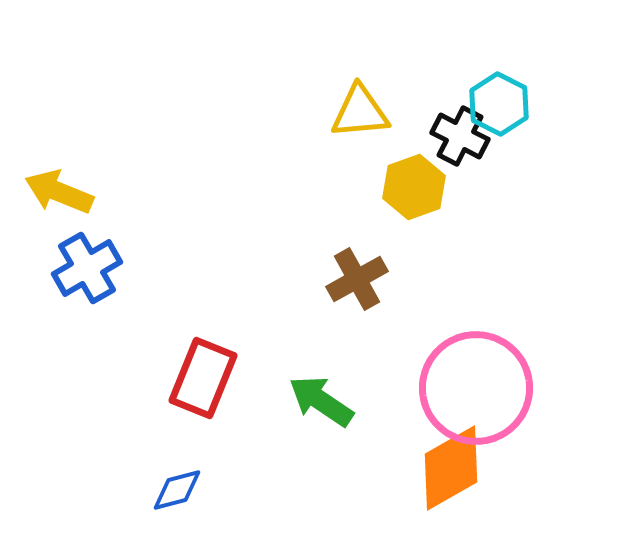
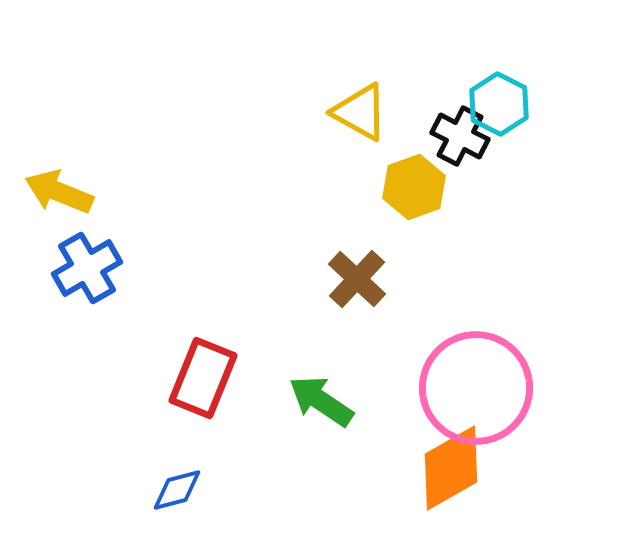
yellow triangle: rotated 34 degrees clockwise
brown cross: rotated 18 degrees counterclockwise
